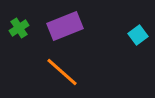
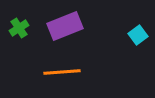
orange line: rotated 45 degrees counterclockwise
